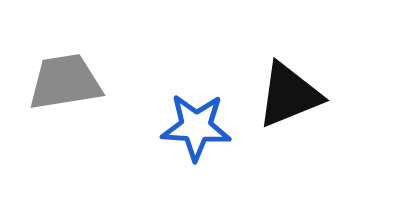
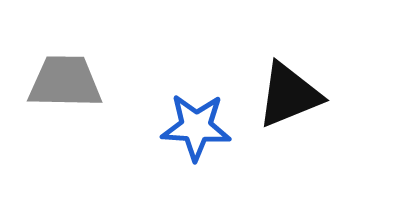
gray trapezoid: rotated 10 degrees clockwise
